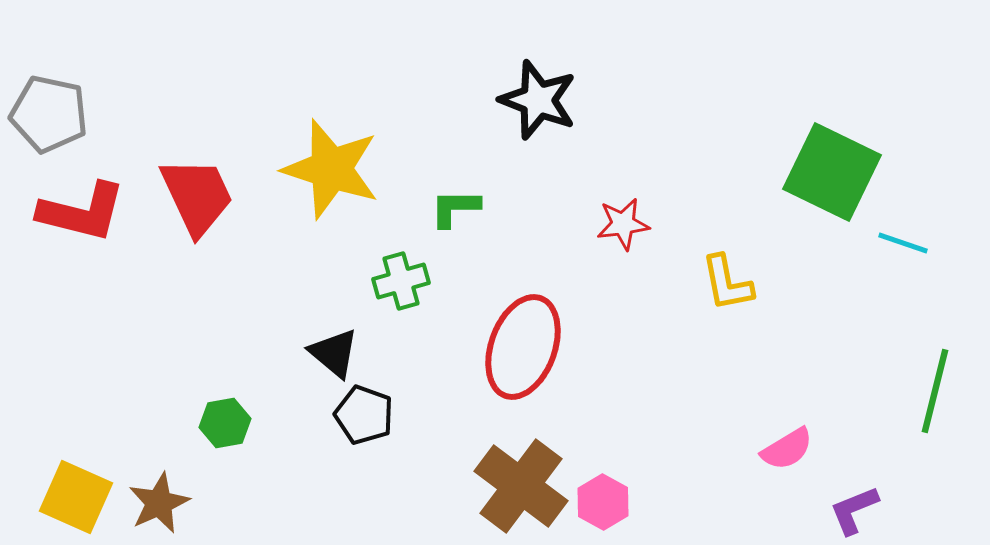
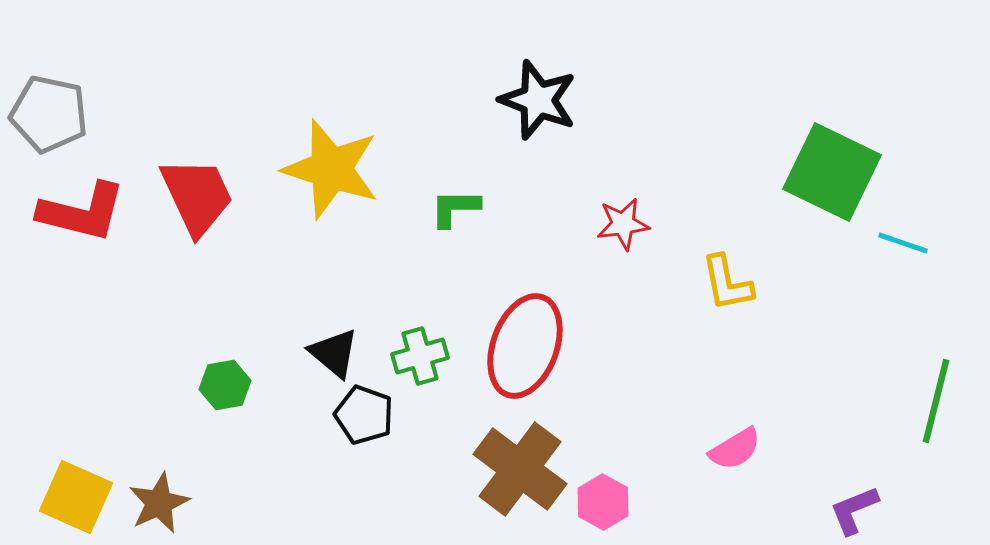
green cross: moved 19 px right, 75 px down
red ellipse: moved 2 px right, 1 px up
green line: moved 1 px right, 10 px down
green hexagon: moved 38 px up
pink semicircle: moved 52 px left
brown cross: moved 1 px left, 17 px up
